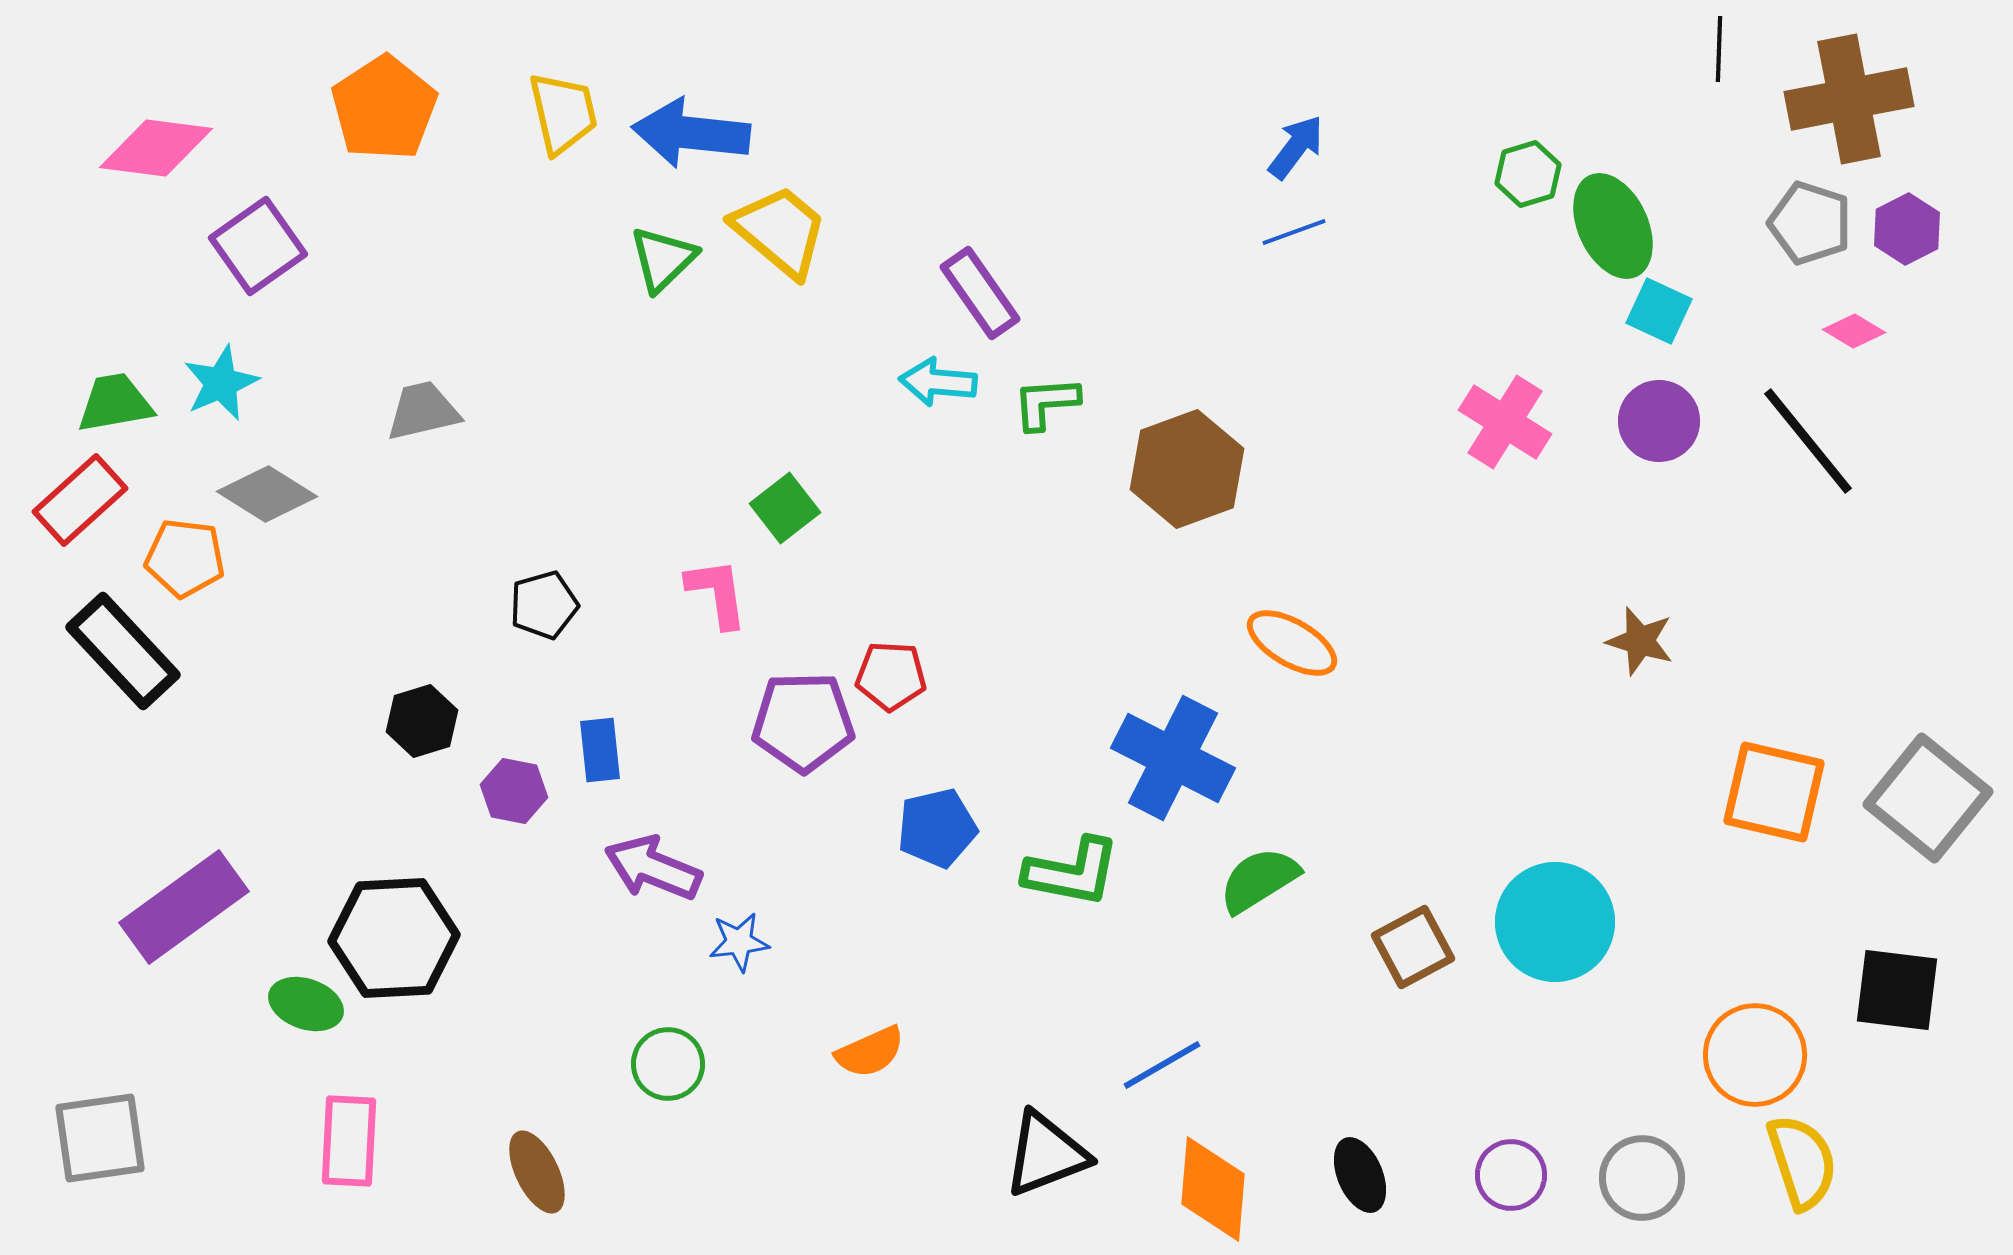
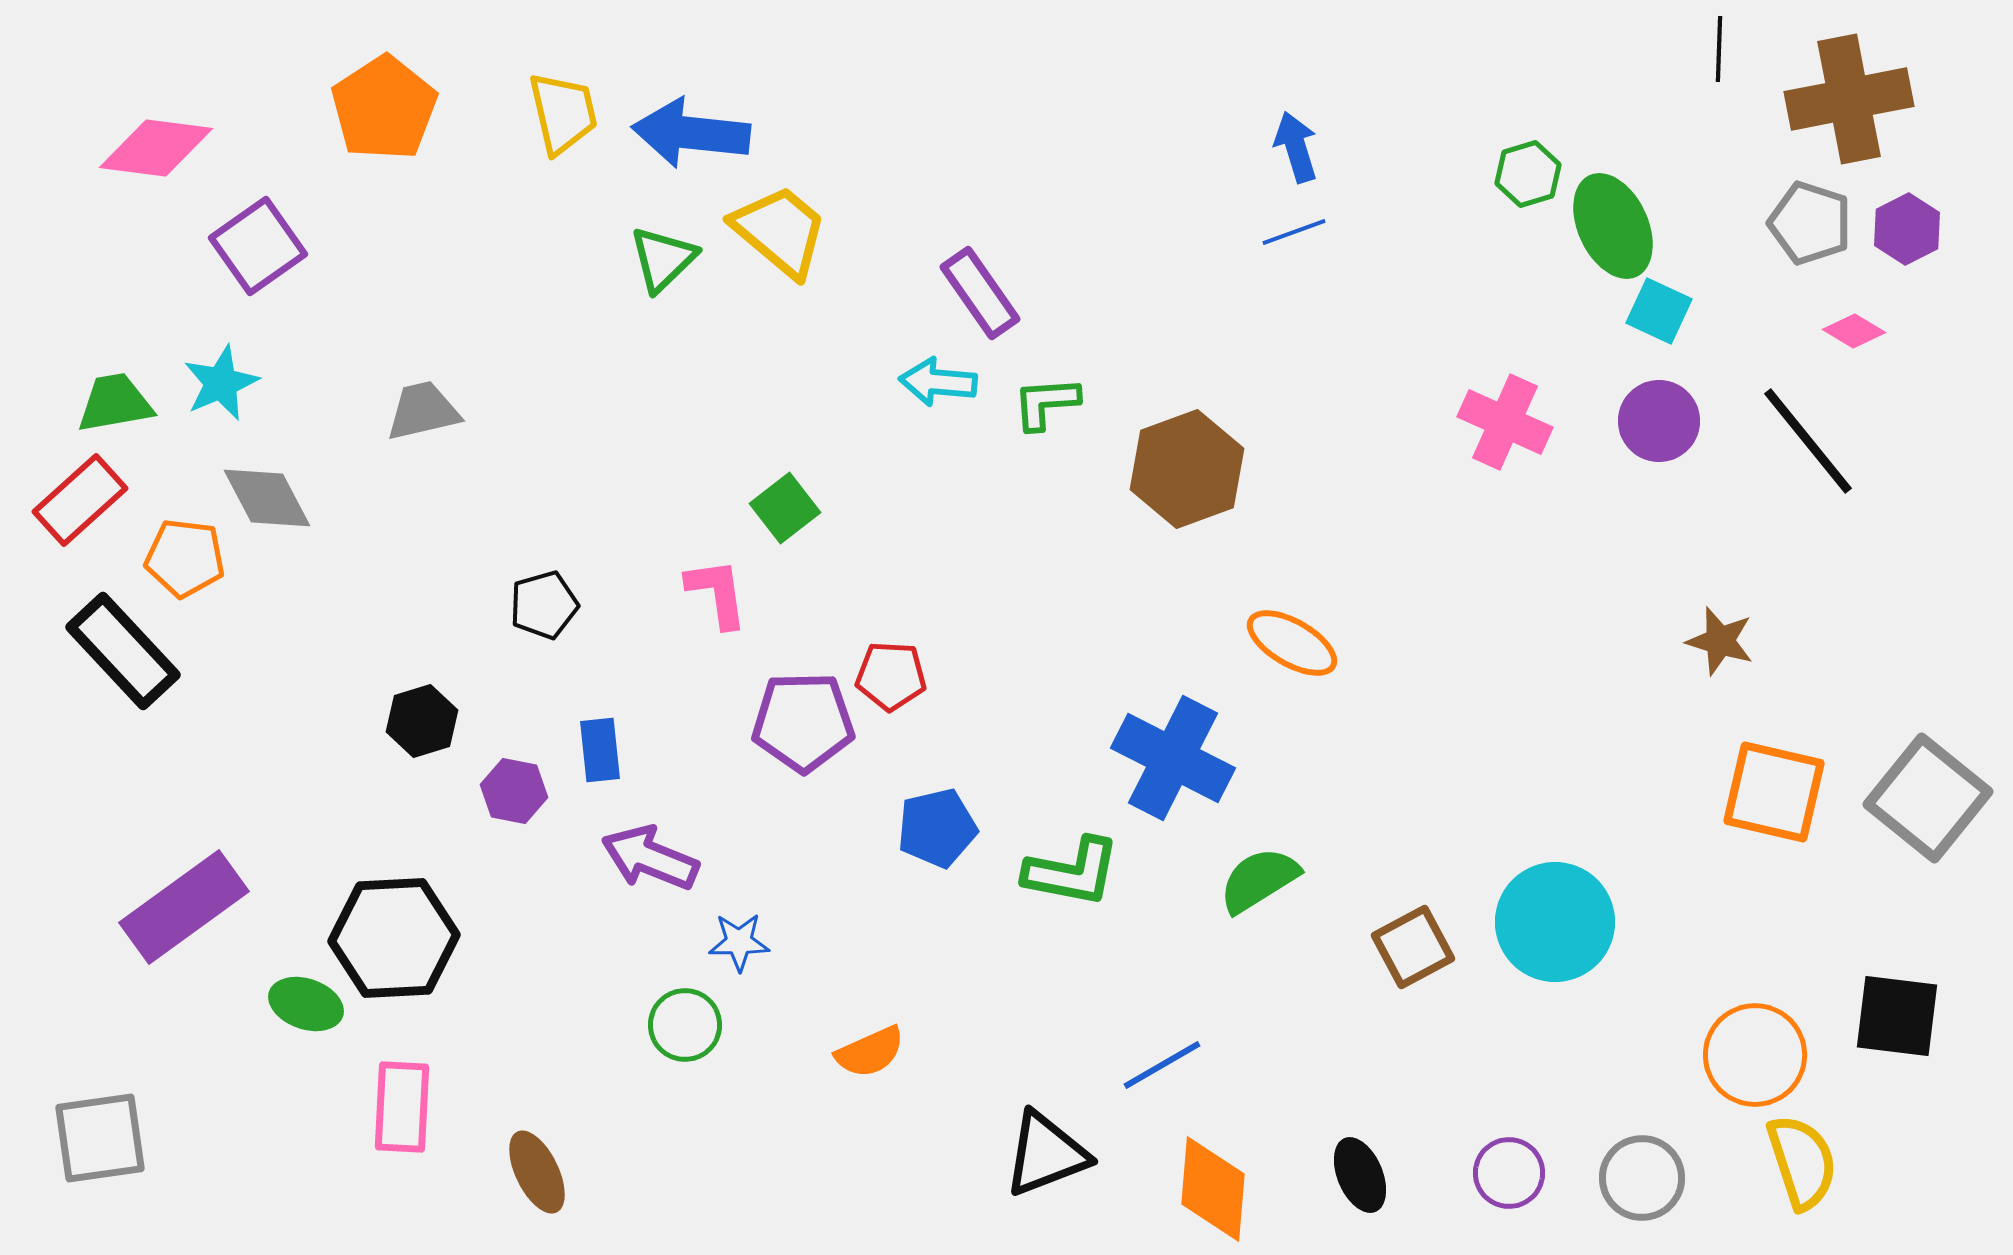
blue arrow at (1296, 147): rotated 54 degrees counterclockwise
pink cross at (1505, 422): rotated 8 degrees counterclockwise
gray diamond at (267, 494): moved 4 px down; rotated 30 degrees clockwise
brown star at (1640, 641): moved 80 px right
purple arrow at (653, 868): moved 3 px left, 10 px up
blue star at (739, 942): rotated 6 degrees clockwise
black square at (1897, 990): moved 26 px down
green circle at (668, 1064): moved 17 px right, 39 px up
pink rectangle at (349, 1141): moved 53 px right, 34 px up
purple circle at (1511, 1175): moved 2 px left, 2 px up
